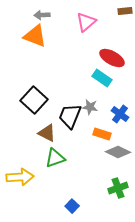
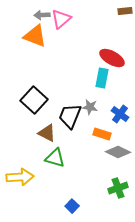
pink triangle: moved 25 px left, 3 px up
cyan rectangle: rotated 66 degrees clockwise
green triangle: rotated 35 degrees clockwise
